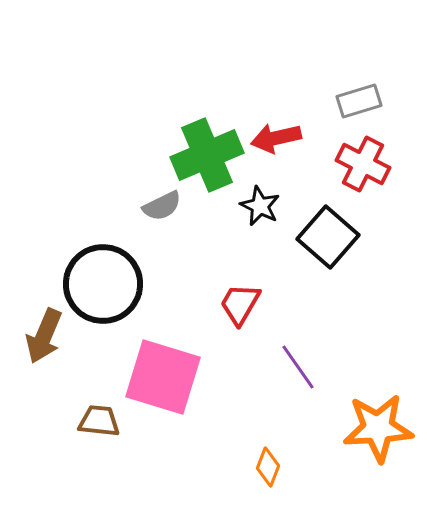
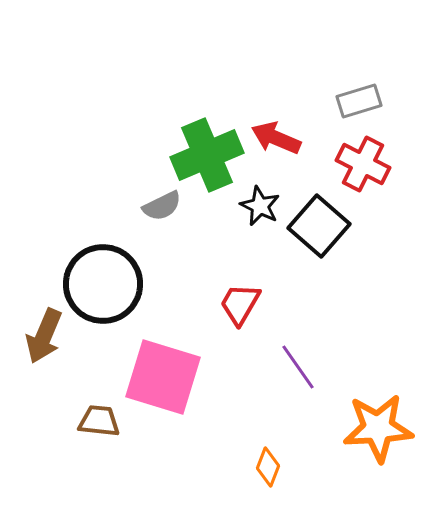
red arrow: rotated 36 degrees clockwise
black square: moved 9 px left, 11 px up
